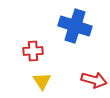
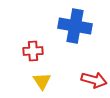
blue cross: rotated 8 degrees counterclockwise
